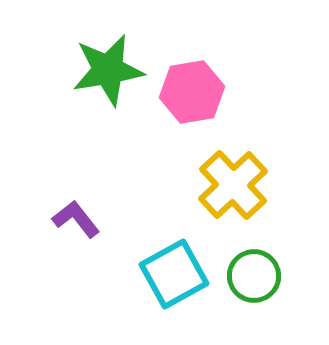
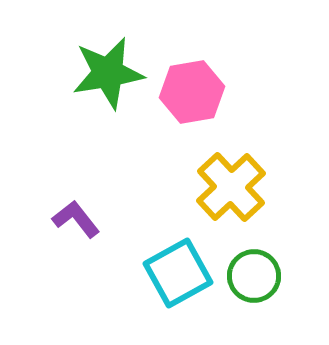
green star: moved 3 px down
yellow cross: moved 2 px left, 2 px down
cyan square: moved 4 px right, 1 px up
